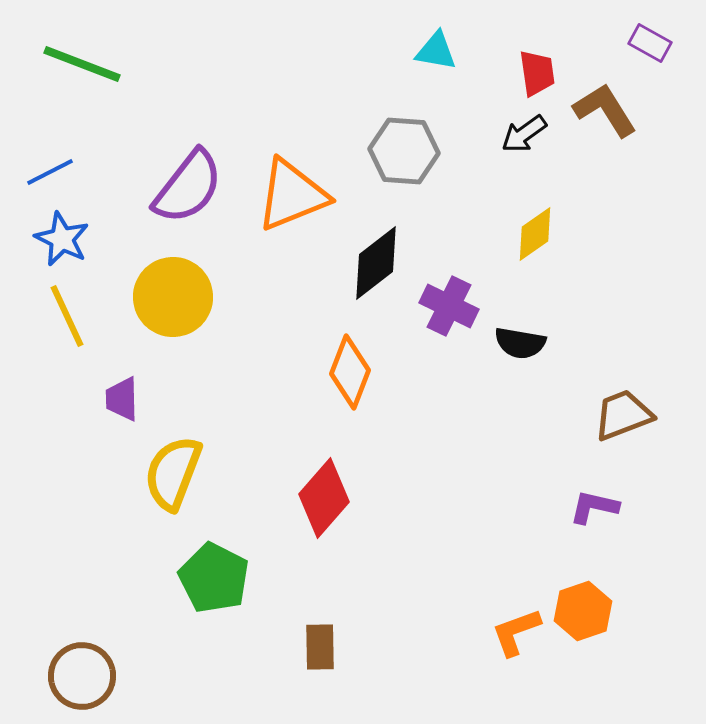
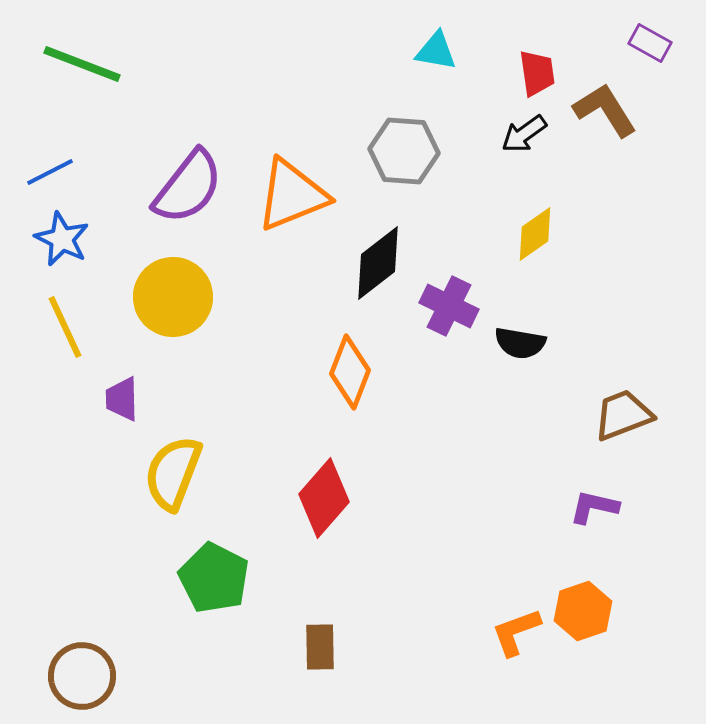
black diamond: moved 2 px right
yellow line: moved 2 px left, 11 px down
